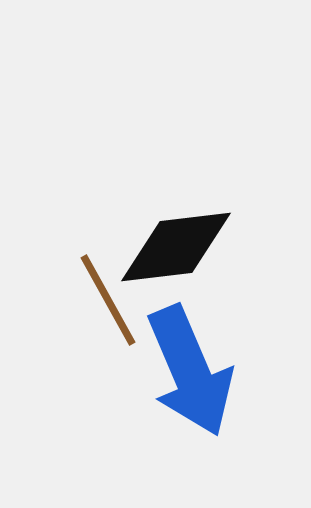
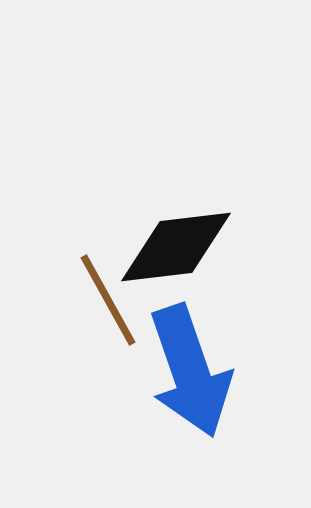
blue arrow: rotated 4 degrees clockwise
